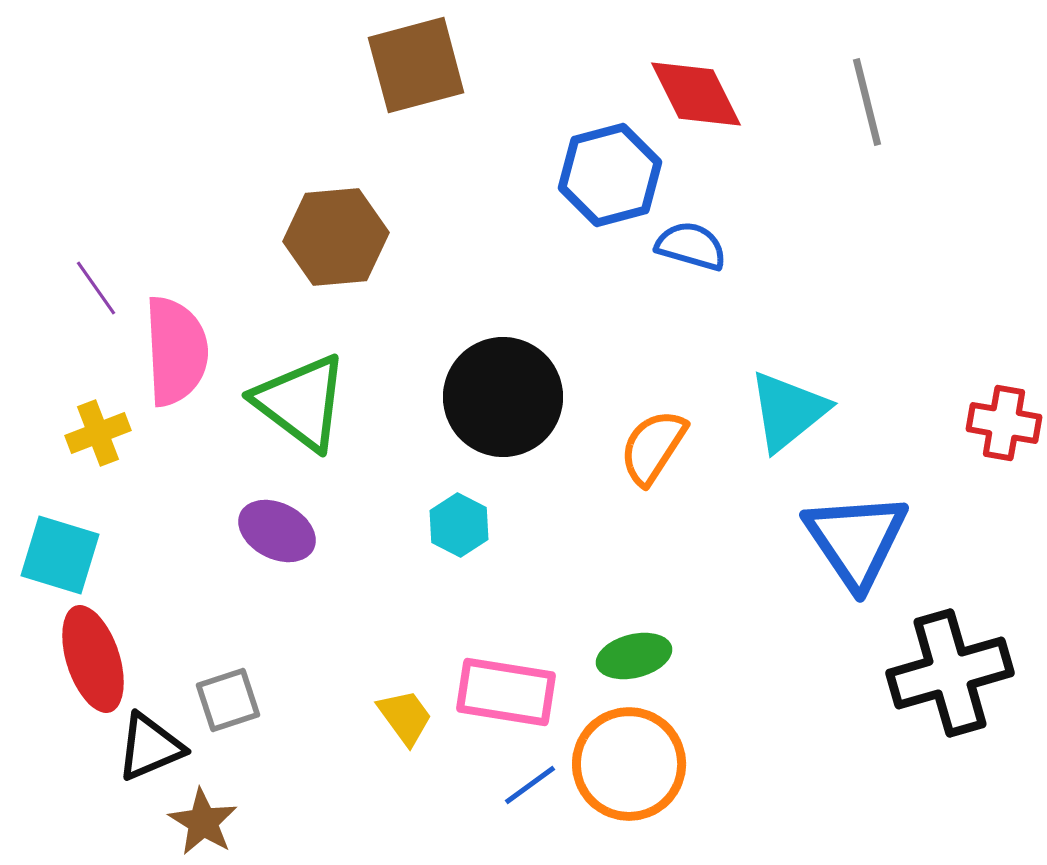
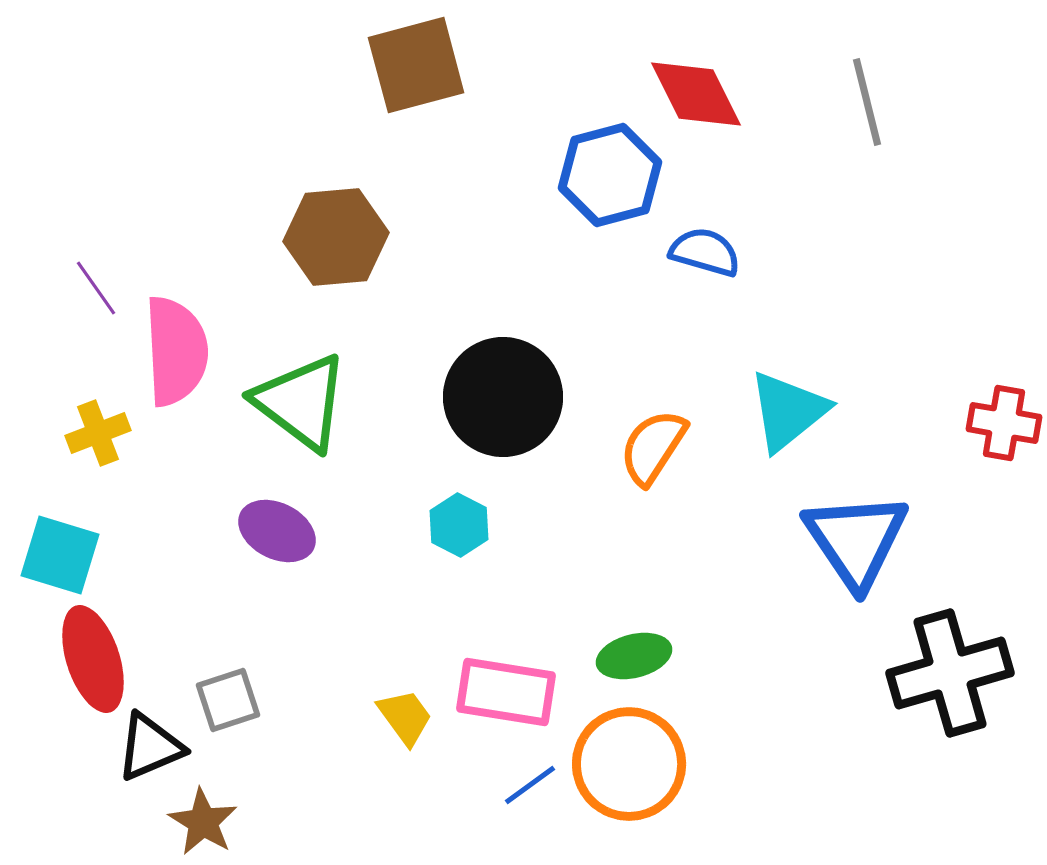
blue semicircle: moved 14 px right, 6 px down
